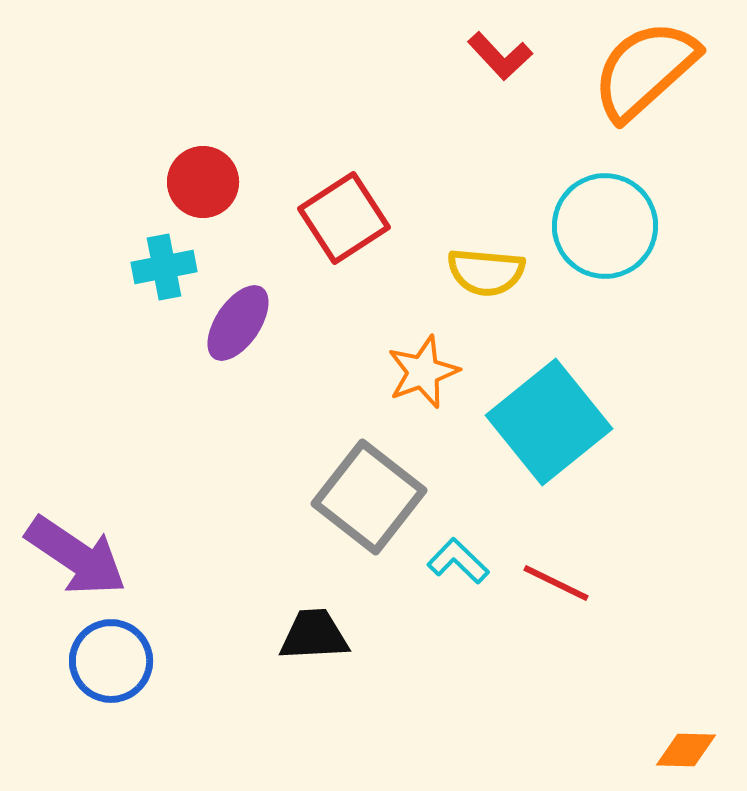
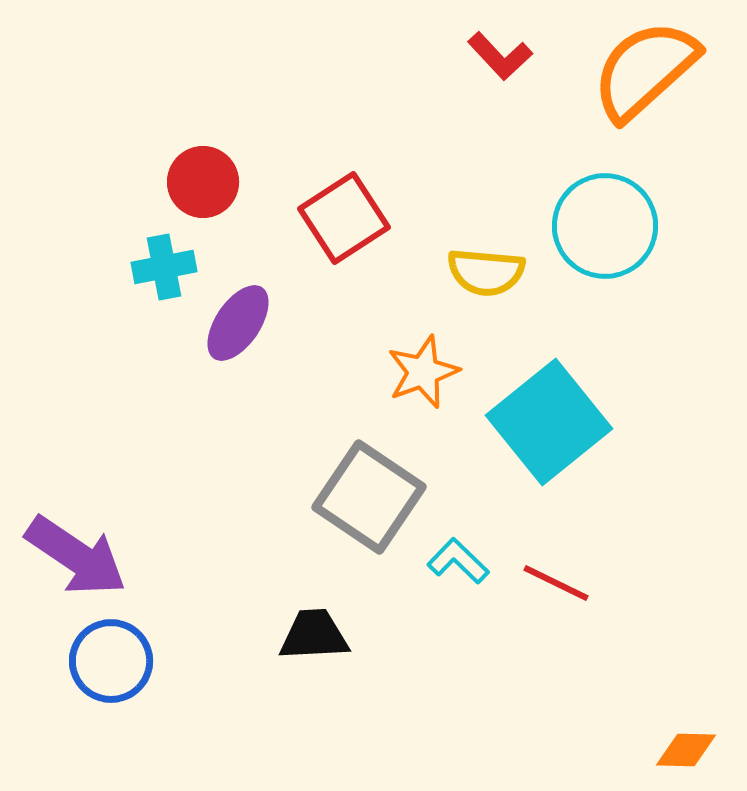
gray square: rotated 4 degrees counterclockwise
